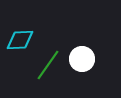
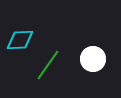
white circle: moved 11 px right
